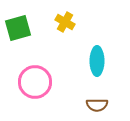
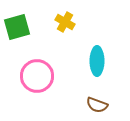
green square: moved 1 px left, 1 px up
pink circle: moved 2 px right, 6 px up
brown semicircle: rotated 20 degrees clockwise
